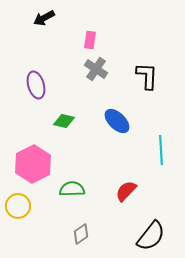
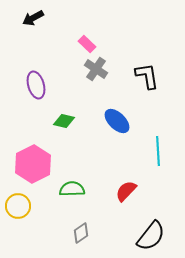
black arrow: moved 11 px left
pink rectangle: moved 3 px left, 4 px down; rotated 54 degrees counterclockwise
black L-shape: rotated 12 degrees counterclockwise
cyan line: moved 3 px left, 1 px down
gray diamond: moved 1 px up
